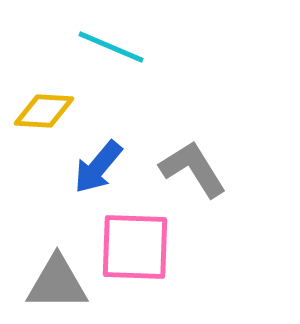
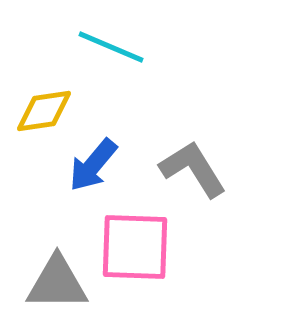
yellow diamond: rotated 12 degrees counterclockwise
blue arrow: moved 5 px left, 2 px up
